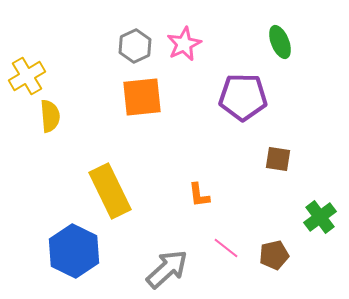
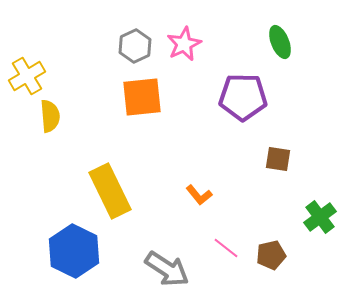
orange L-shape: rotated 32 degrees counterclockwise
brown pentagon: moved 3 px left
gray arrow: rotated 75 degrees clockwise
